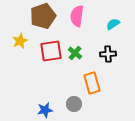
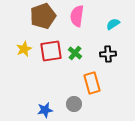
yellow star: moved 4 px right, 8 px down
